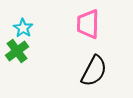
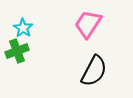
pink trapezoid: rotated 32 degrees clockwise
green cross: rotated 15 degrees clockwise
